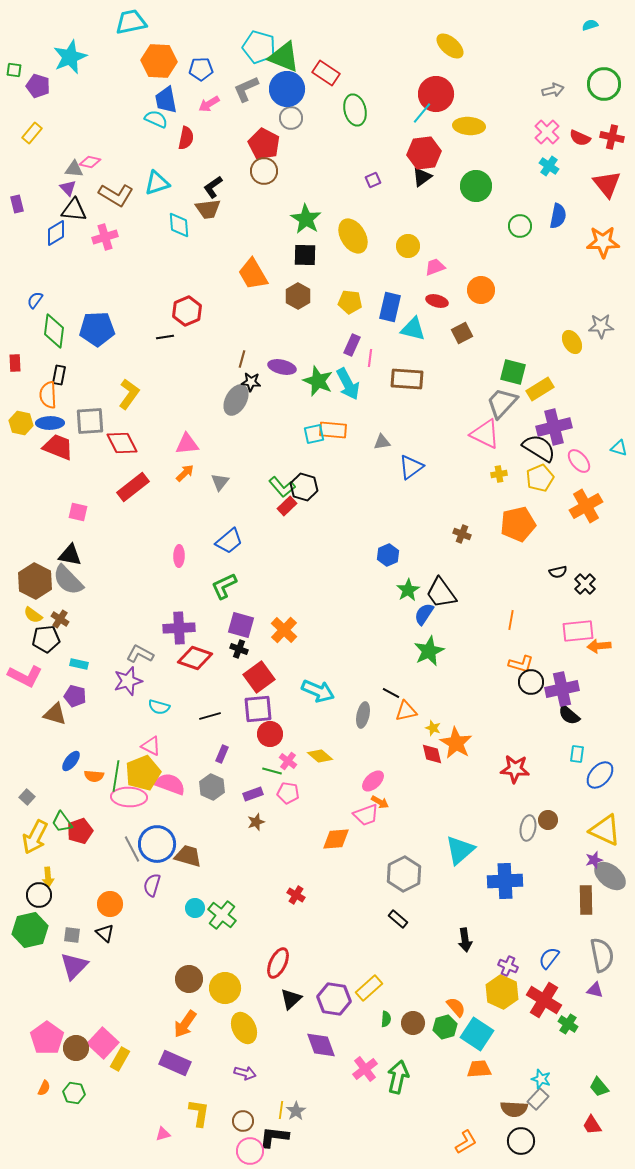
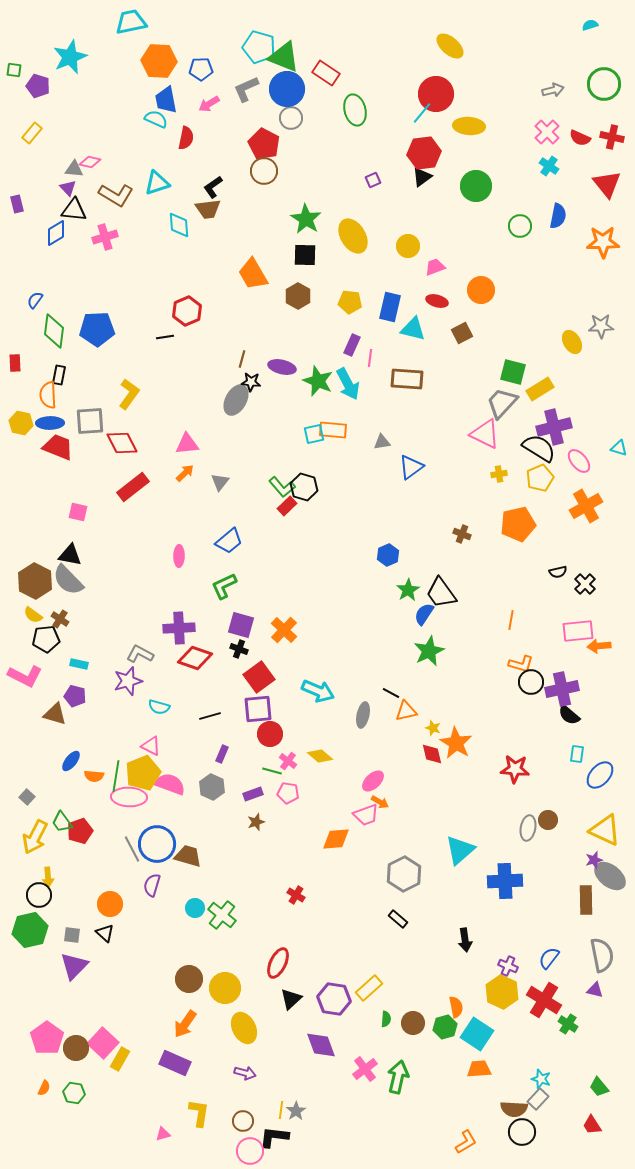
orange semicircle at (456, 1007): rotated 30 degrees clockwise
black circle at (521, 1141): moved 1 px right, 9 px up
